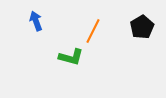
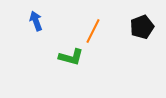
black pentagon: rotated 10 degrees clockwise
